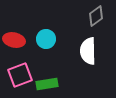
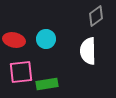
pink square: moved 1 px right, 3 px up; rotated 15 degrees clockwise
